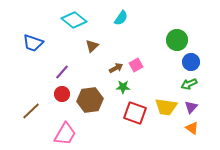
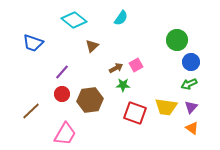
green star: moved 2 px up
